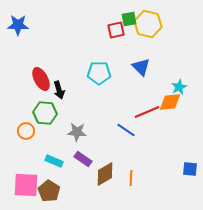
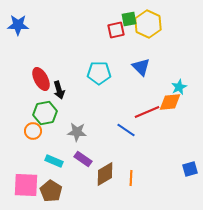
yellow hexagon: rotated 12 degrees clockwise
green hexagon: rotated 15 degrees counterclockwise
orange circle: moved 7 px right
blue square: rotated 21 degrees counterclockwise
brown pentagon: moved 2 px right
